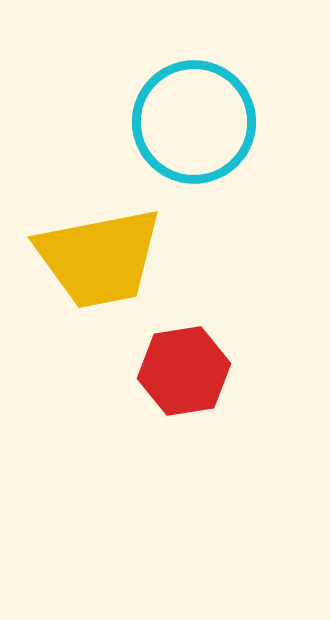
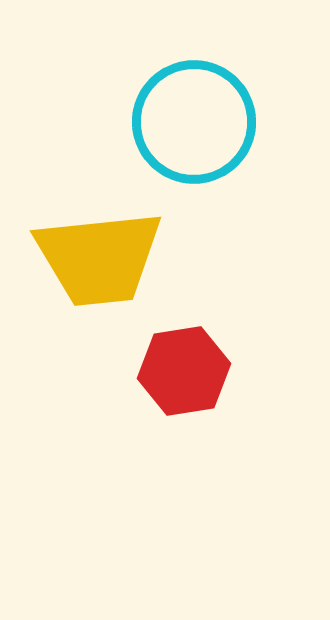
yellow trapezoid: rotated 5 degrees clockwise
